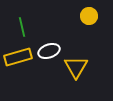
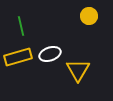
green line: moved 1 px left, 1 px up
white ellipse: moved 1 px right, 3 px down
yellow triangle: moved 2 px right, 3 px down
